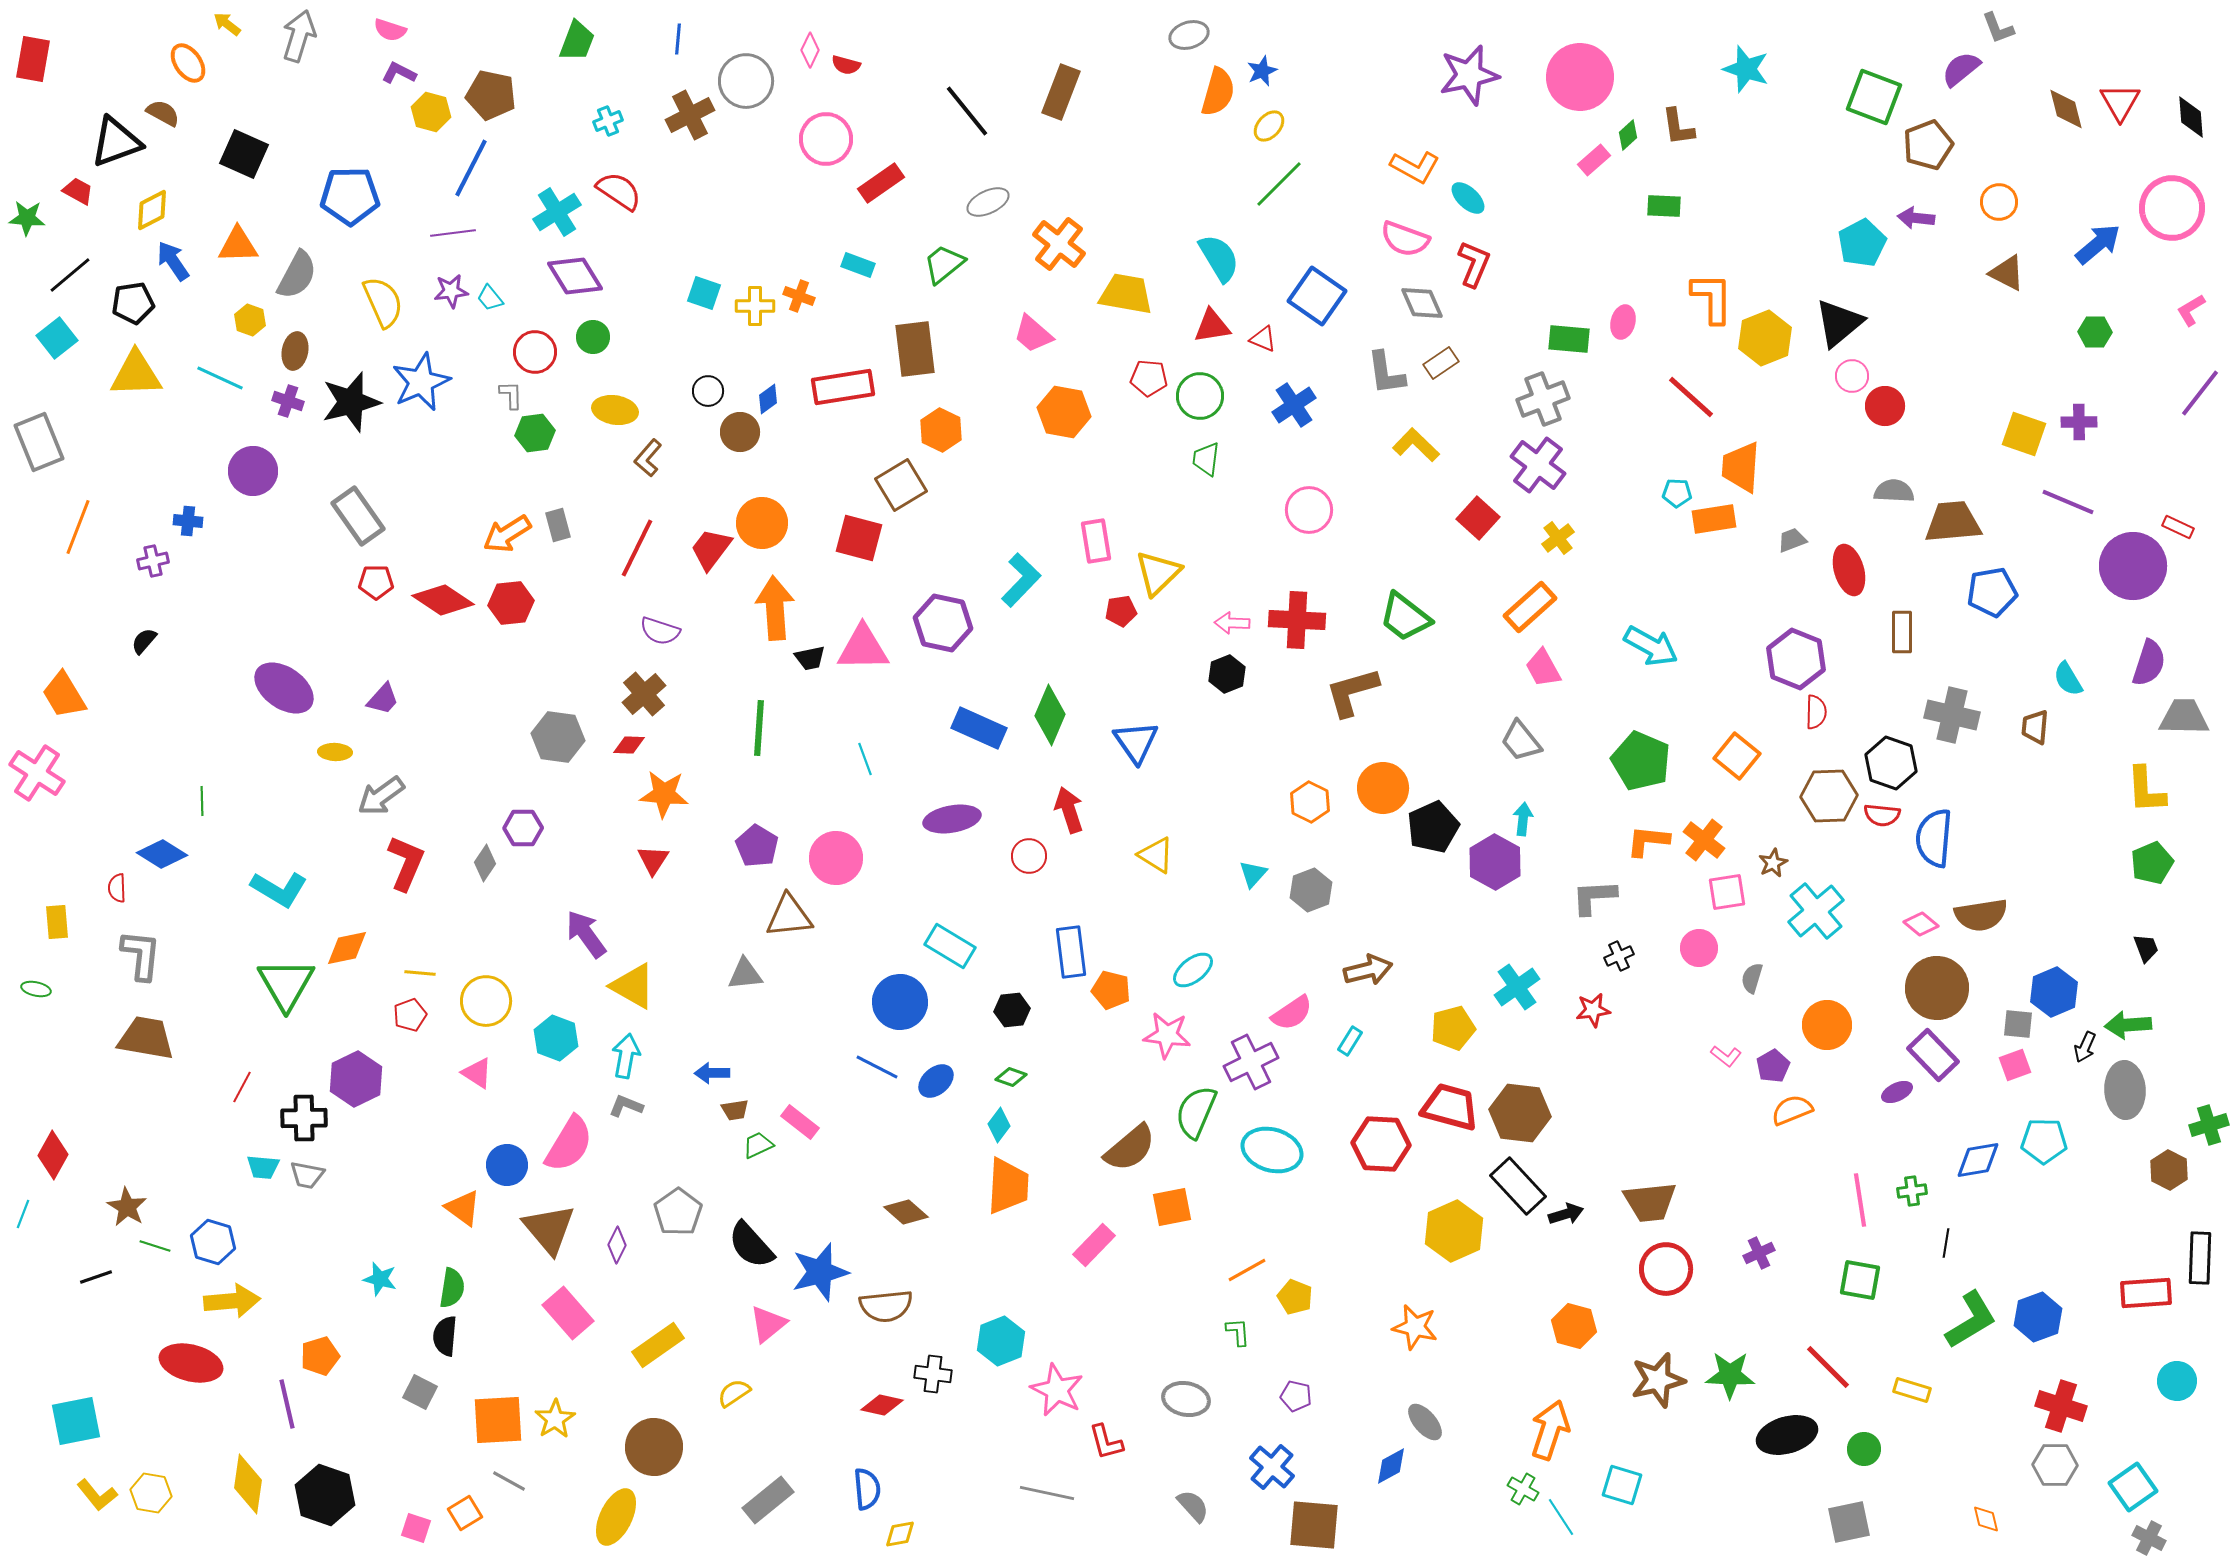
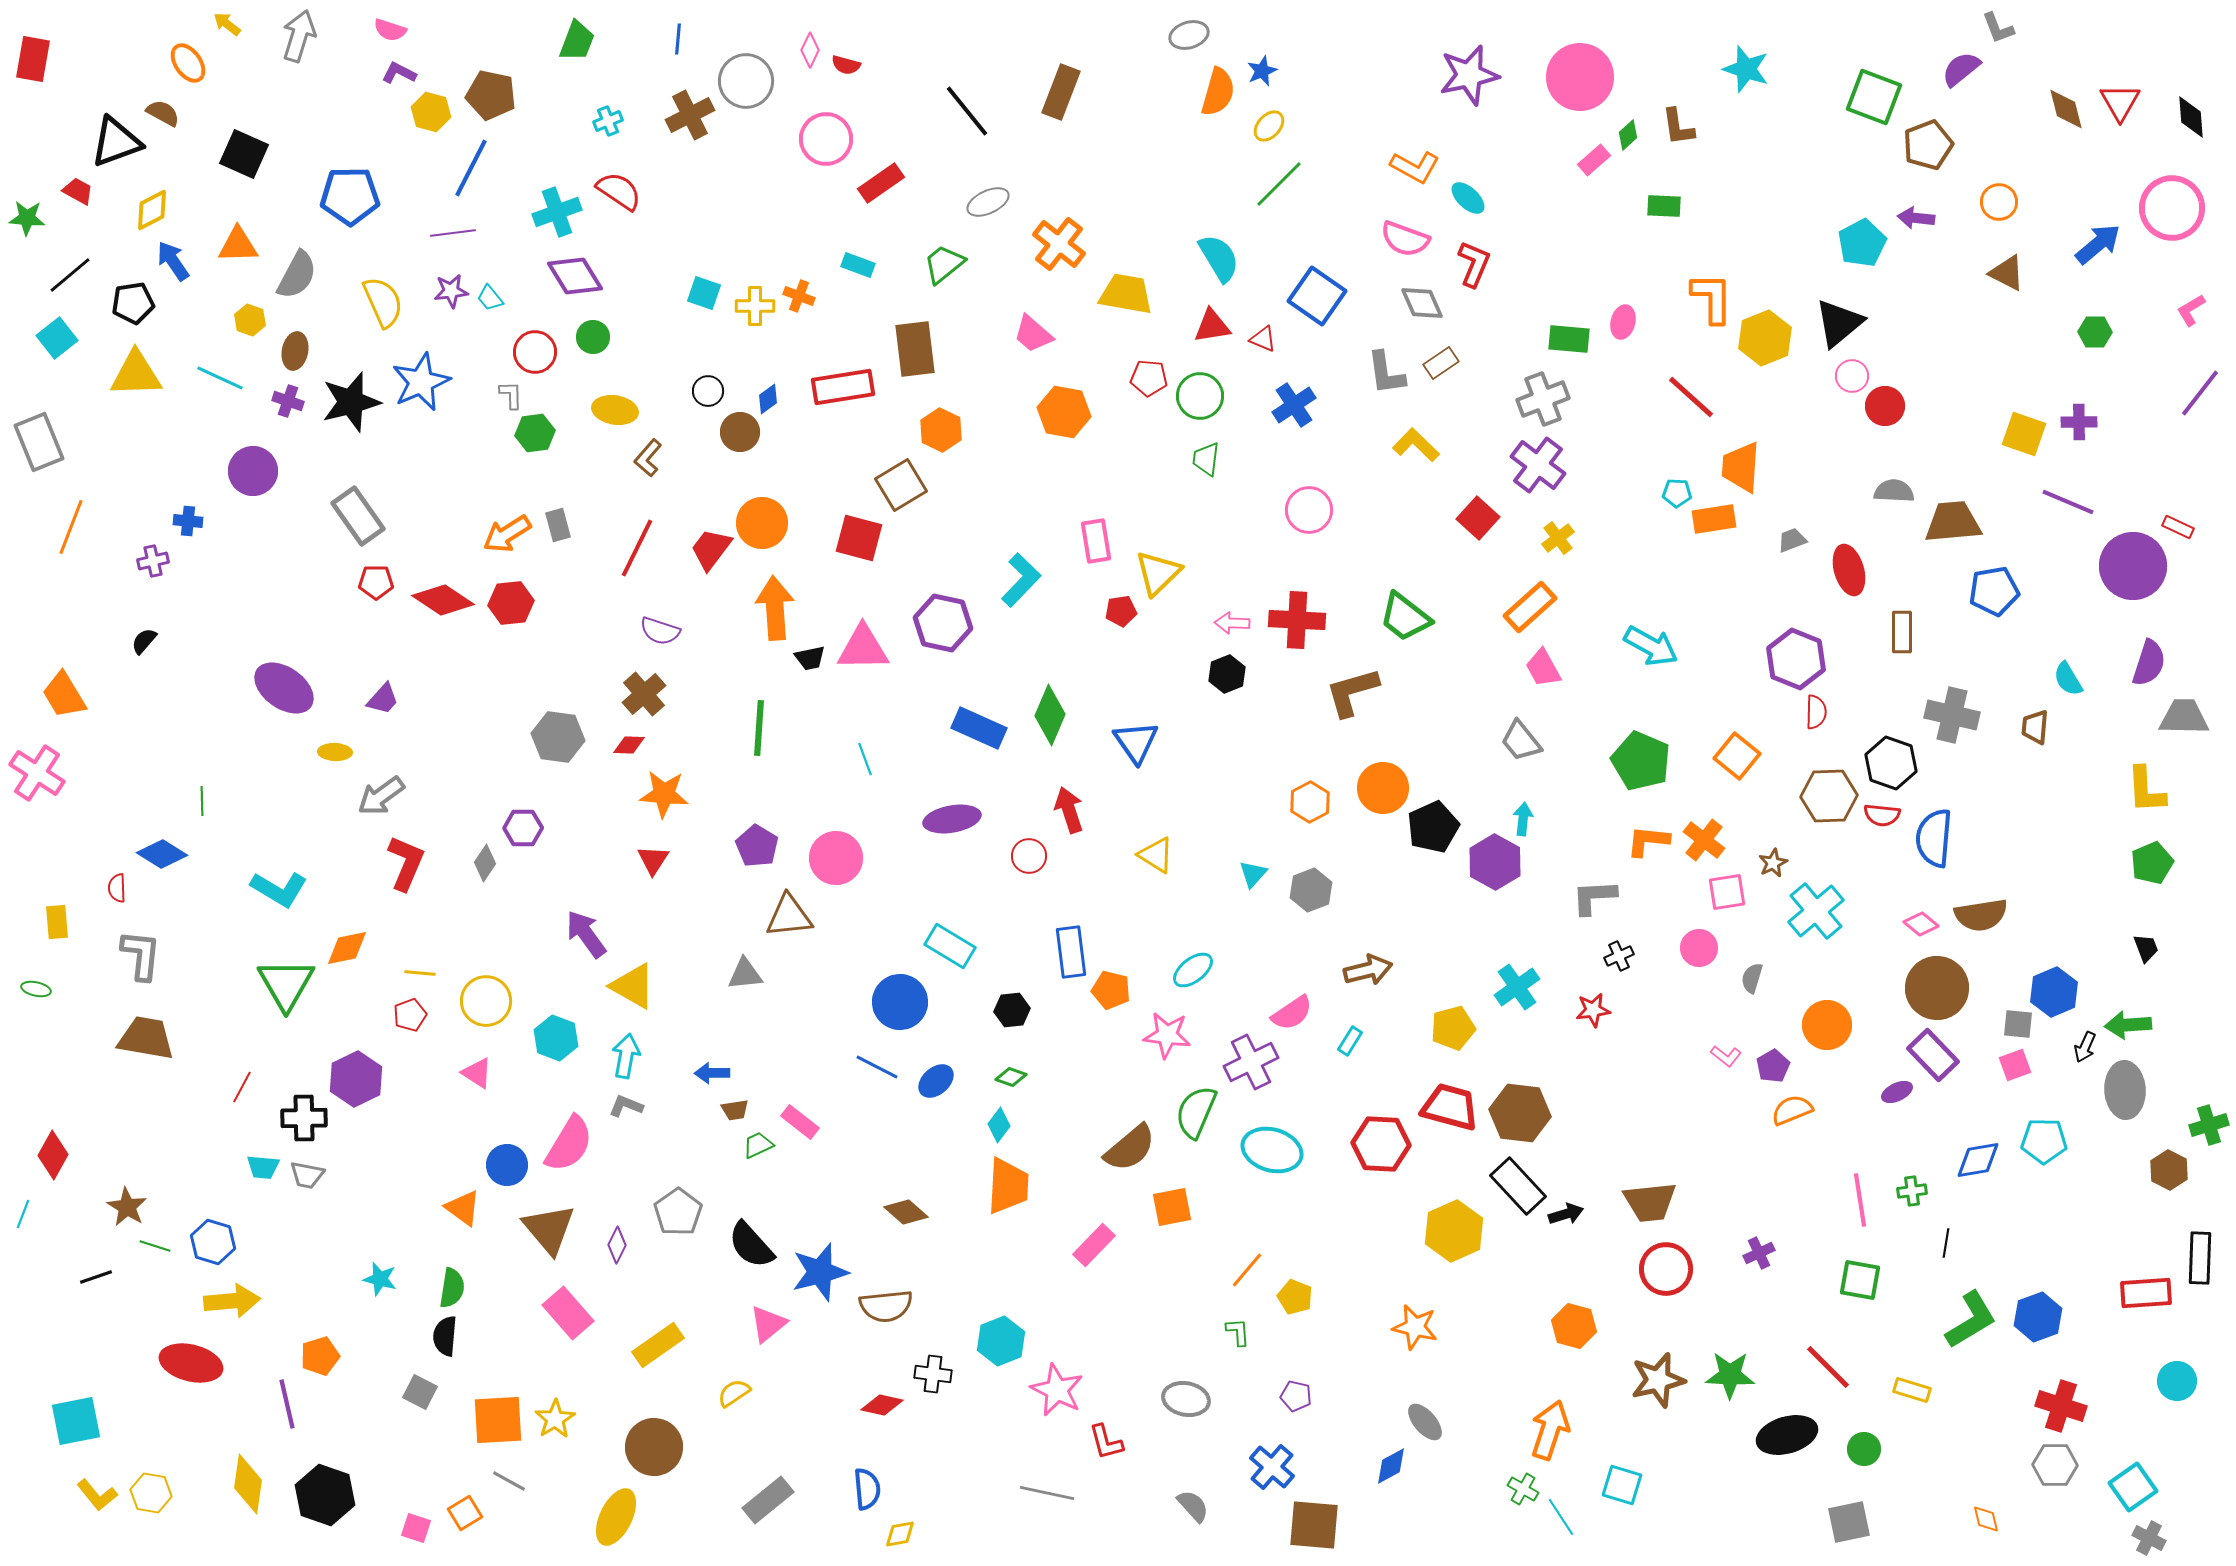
cyan cross at (557, 212): rotated 12 degrees clockwise
orange line at (78, 527): moved 7 px left
blue pentagon at (1992, 592): moved 2 px right, 1 px up
orange hexagon at (1310, 802): rotated 6 degrees clockwise
orange line at (1247, 1270): rotated 21 degrees counterclockwise
